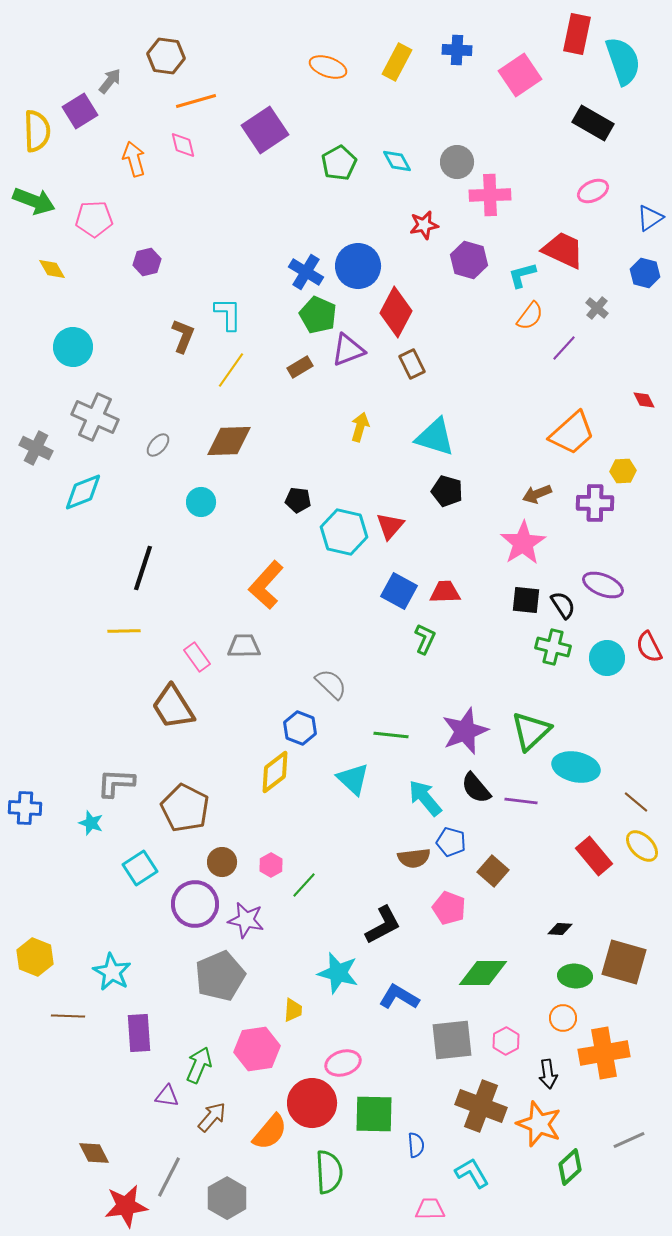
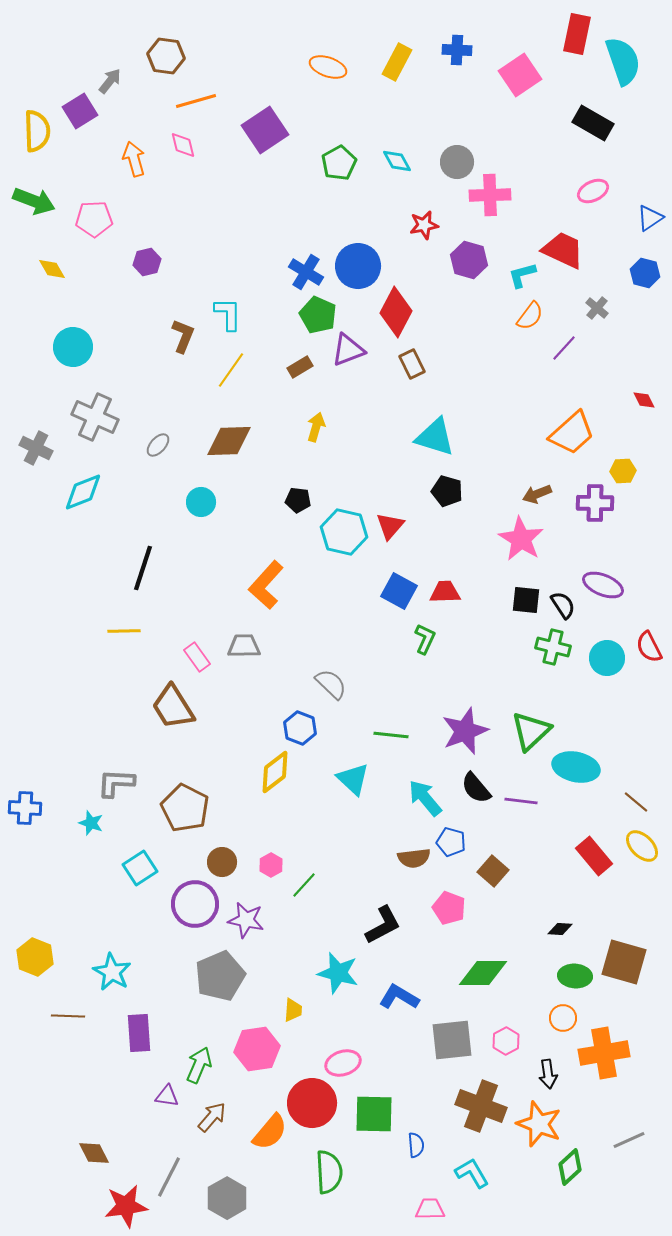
yellow arrow at (360, 427): moved 44 px left
pink star at (523, 543): moved 2 px left, 4 px up; rotated 9 degrees counterclockwise
